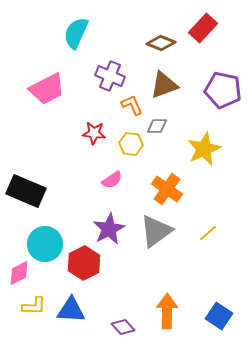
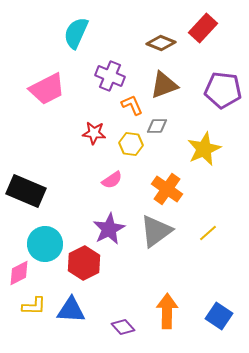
purple pentagon: rotated 6 degrees counterclockwise
